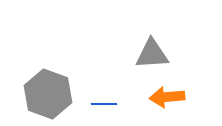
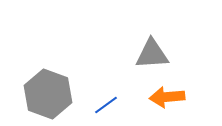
blue line: moved 2 px right, 1 px down; rotated 35 degrees counterclockwise
